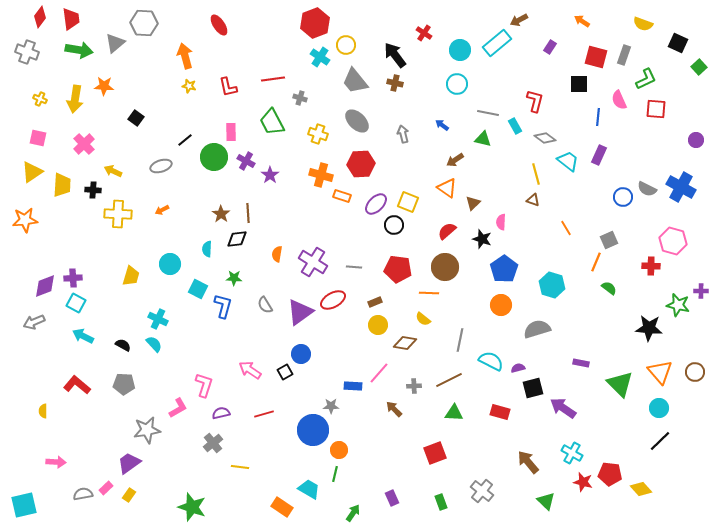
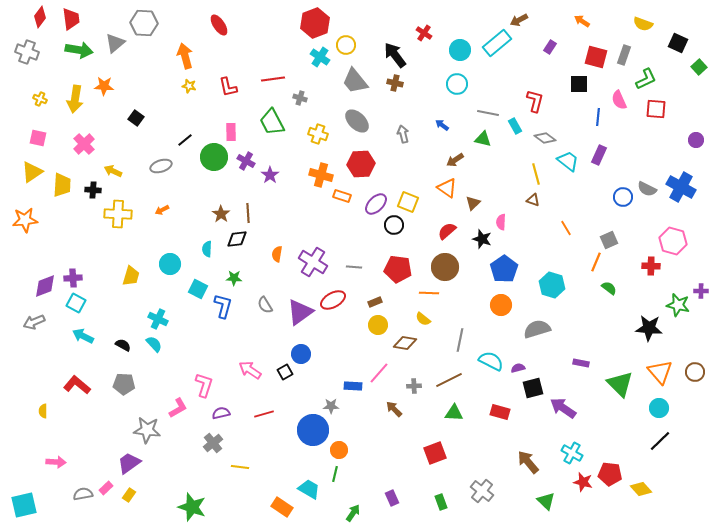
gray star at (147, 430): rotated 16 degrees clockwise
